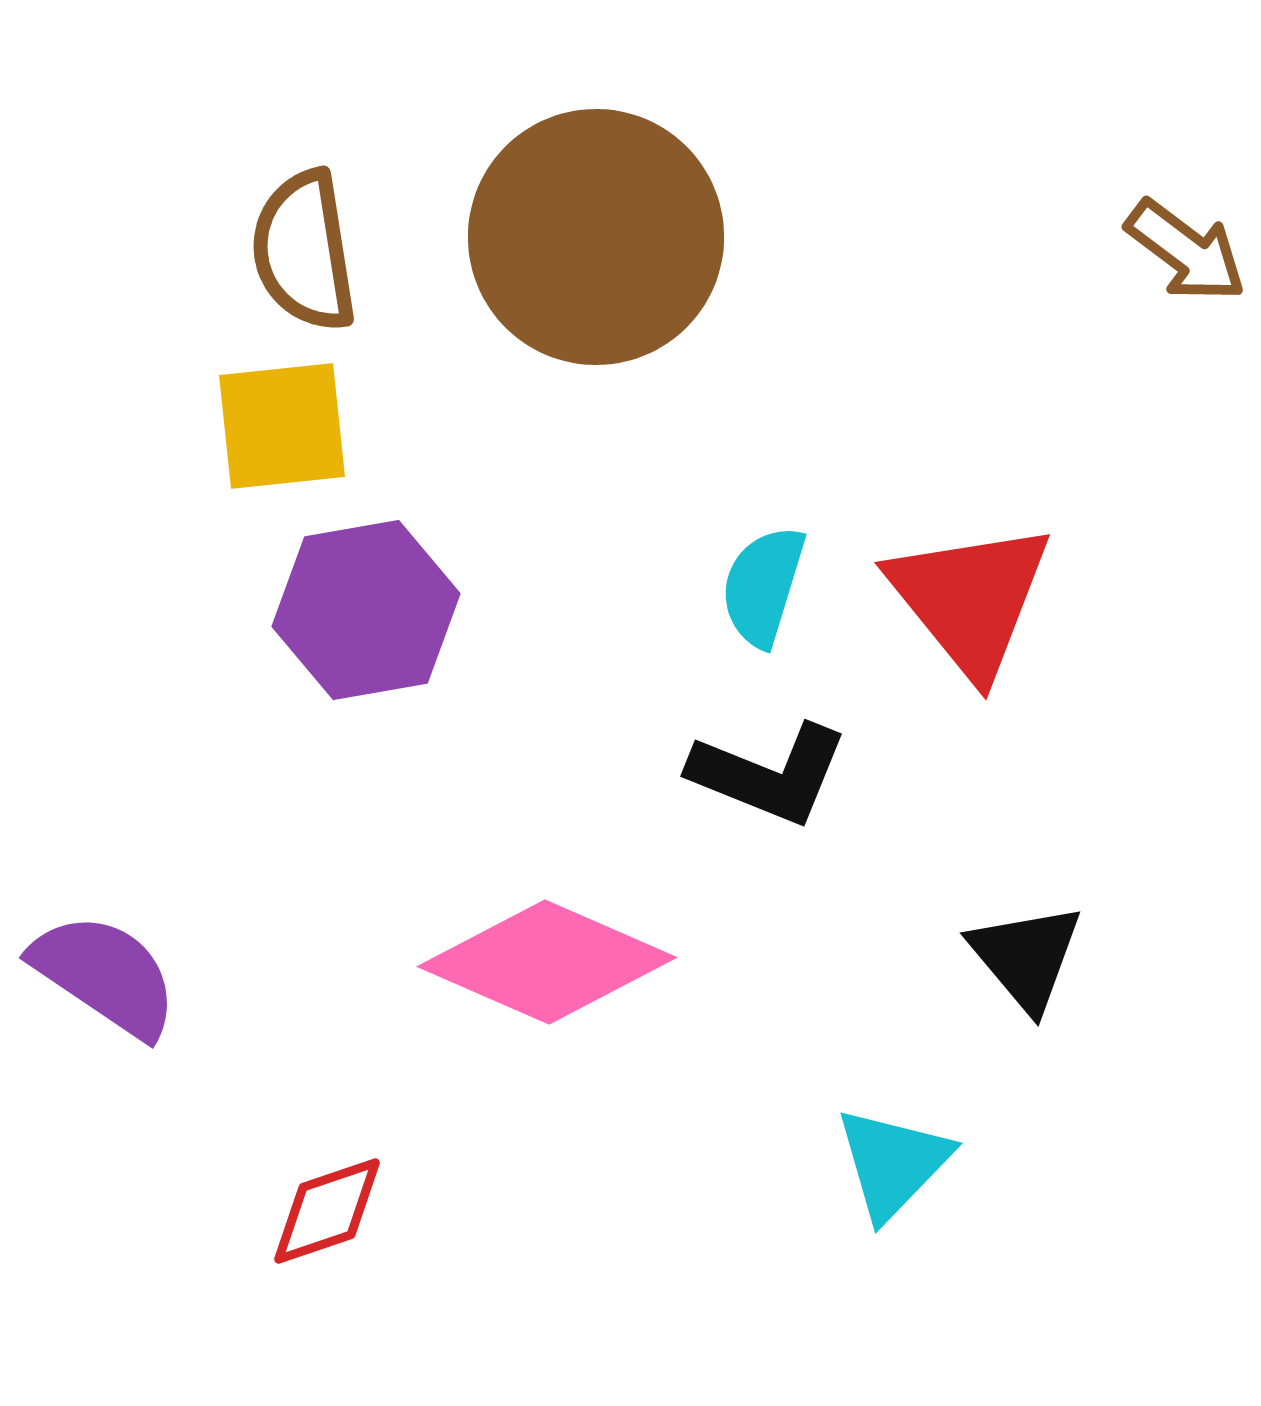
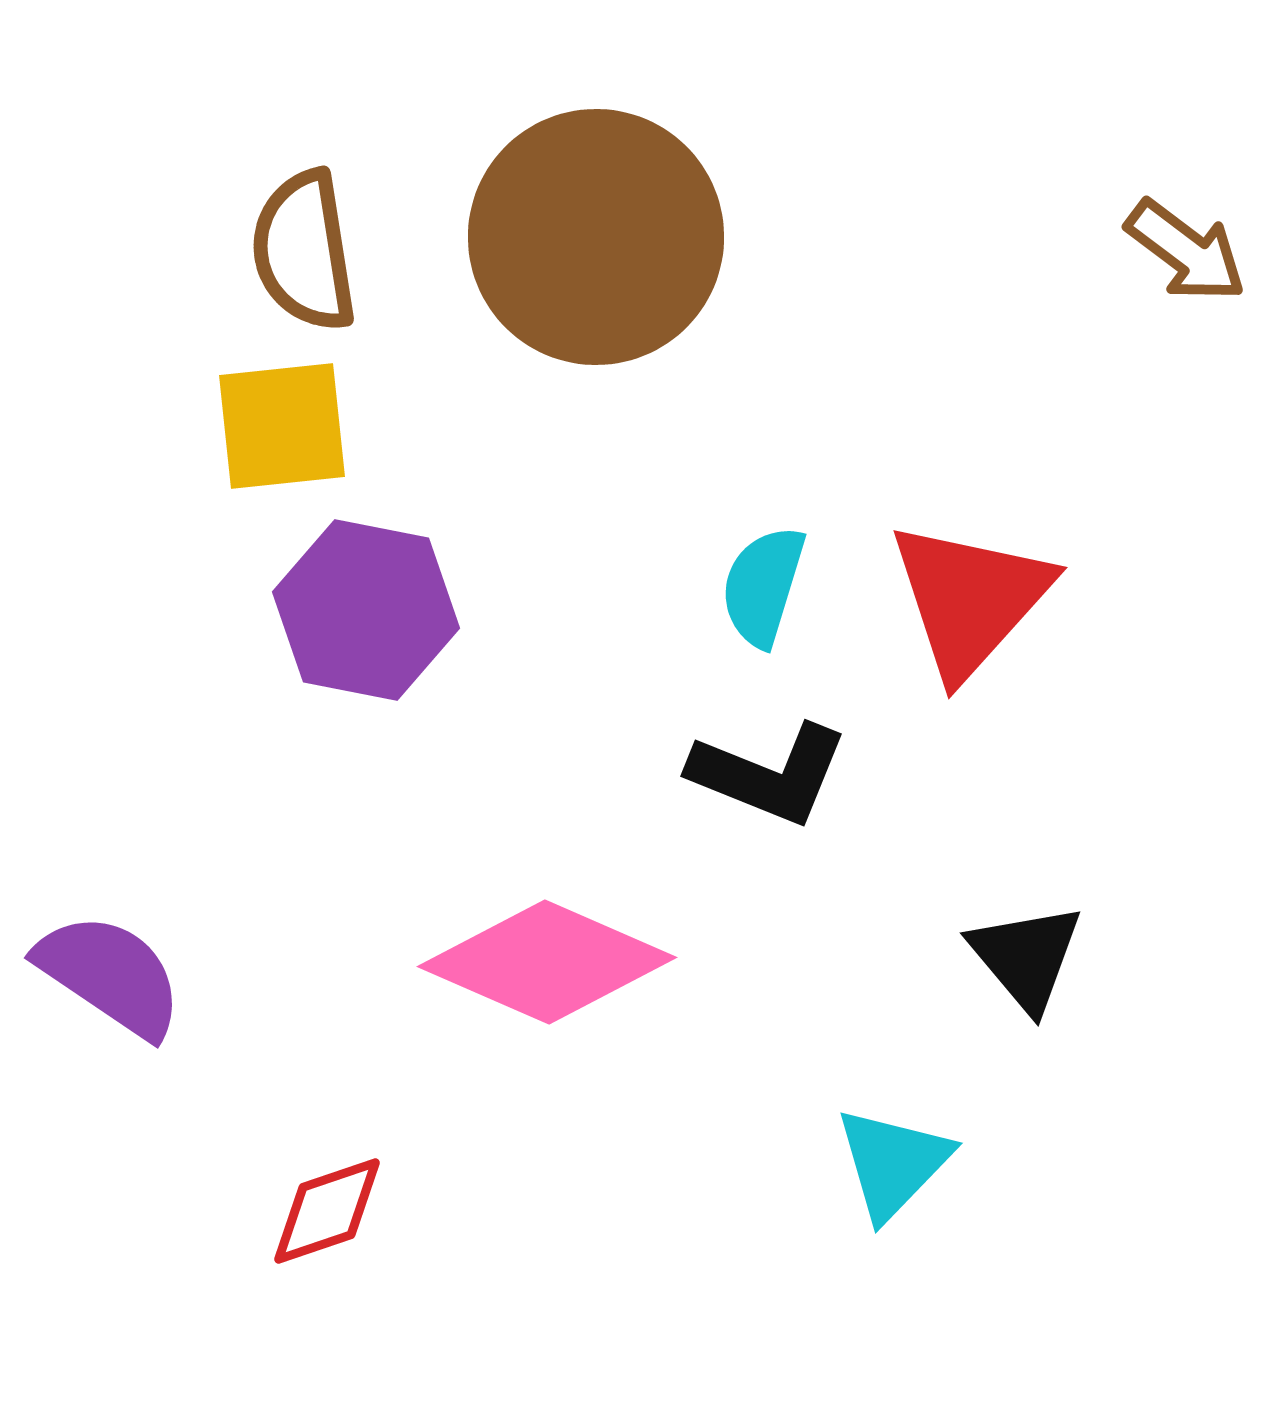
red triangle: rotated 21 degrees clockwise
purple hexagon: rotated 21 degrees clockwise
purple semicircle: moved 5 px right
